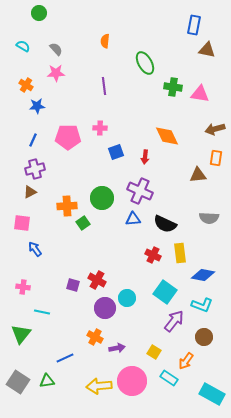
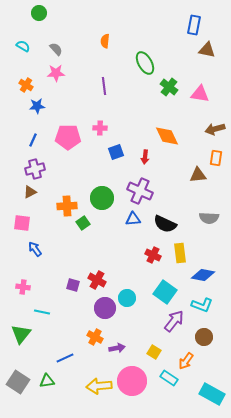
green cross at (173, 87): moved 4 px left; rotated 30 degrees clockwise
